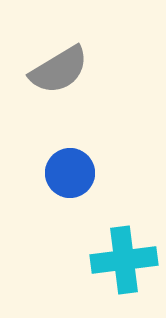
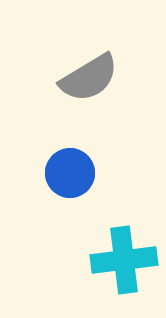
gray semicircle: moved 30 px right, 8 px down
